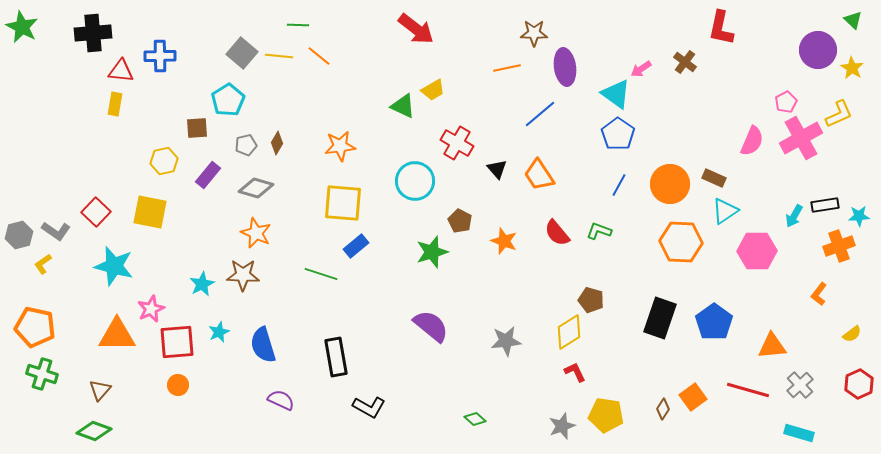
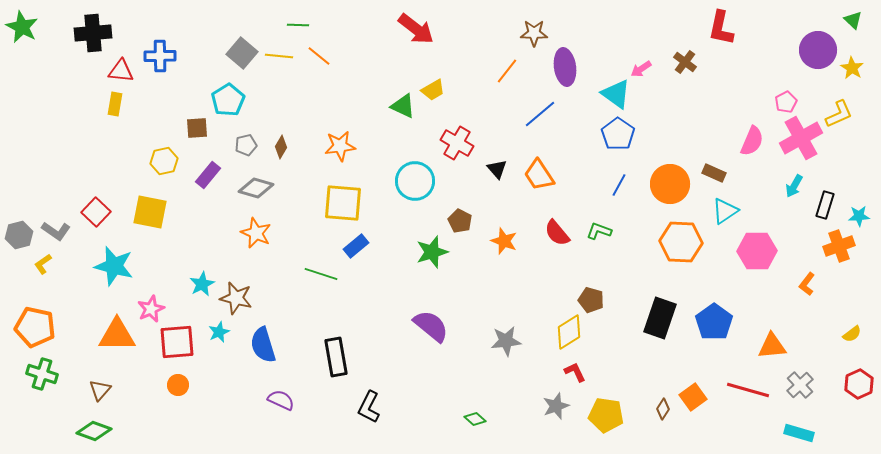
orange line at (507, 68): moved 3 px down; rotated 40 degrees counterclockwise
brown diamond at (277, 143): moved 4 px right, 4 px down
brown rectangle at (714, 178): moved 5 px up
black rectangle at (825, 205): rotated 64 degrees counterclockwise
cyan arrow at (794, 216): moved 30 px up
brown star at (243, 275): moved 7 px left, 23 px down; rotated 12 degrees clockwise
orange L-shape at (819, 294): moved 12 px left, 10 px up
black L-shape at (369, 407): rotated 88 degrees clockwise
gray star at (562, 426): moved 6 px left, 20 px up
